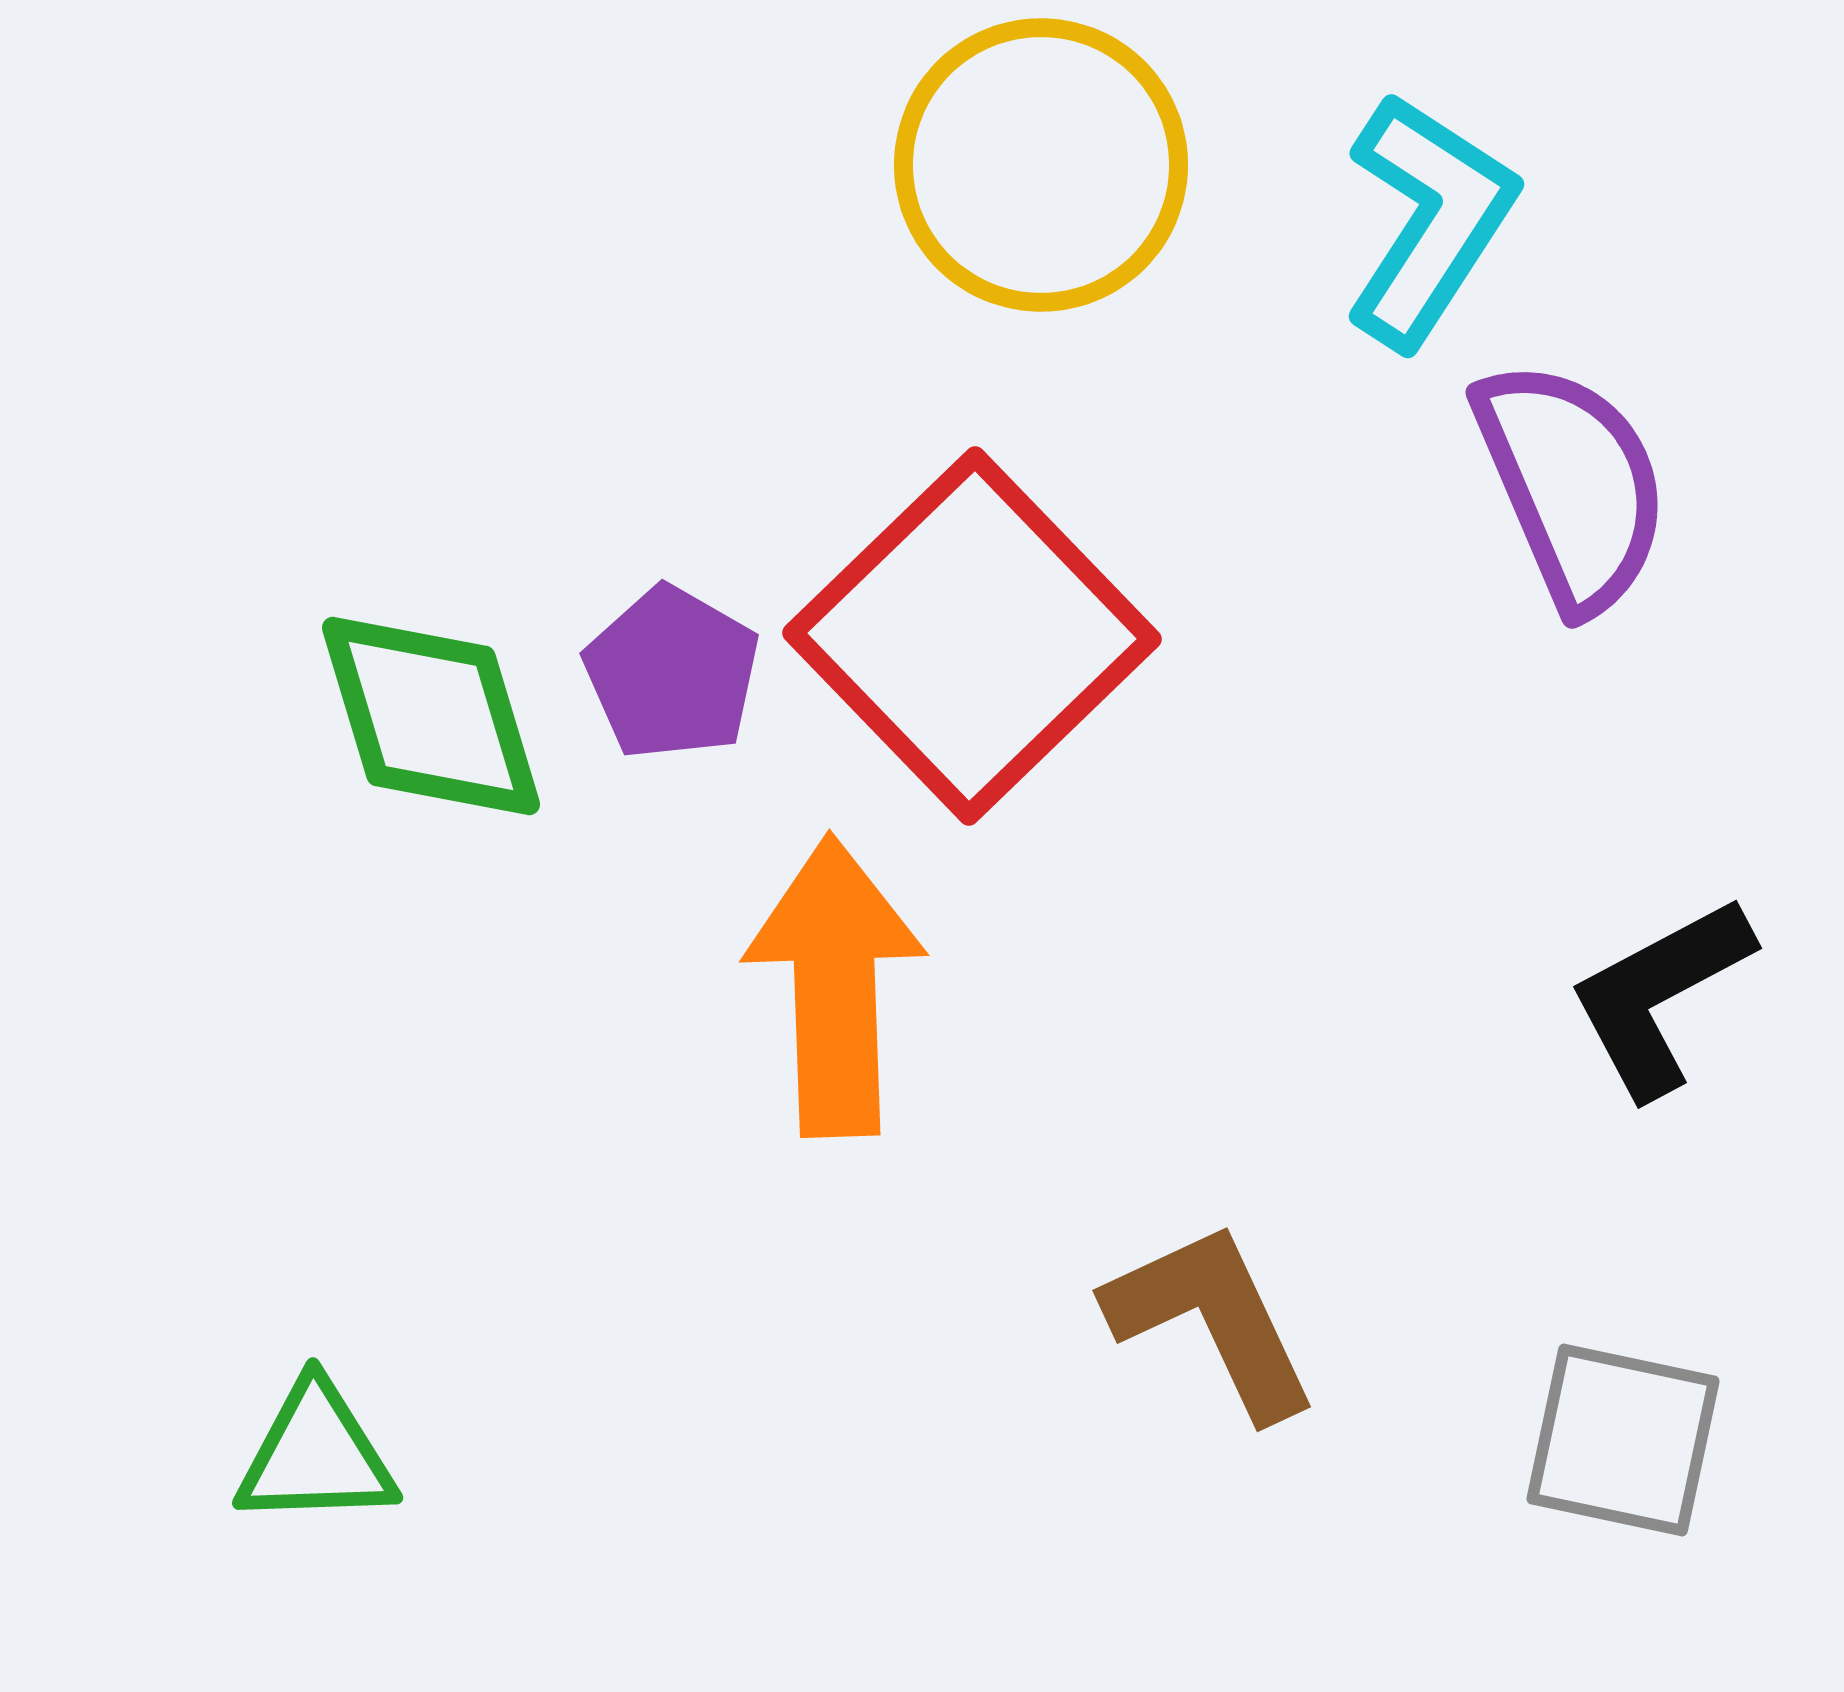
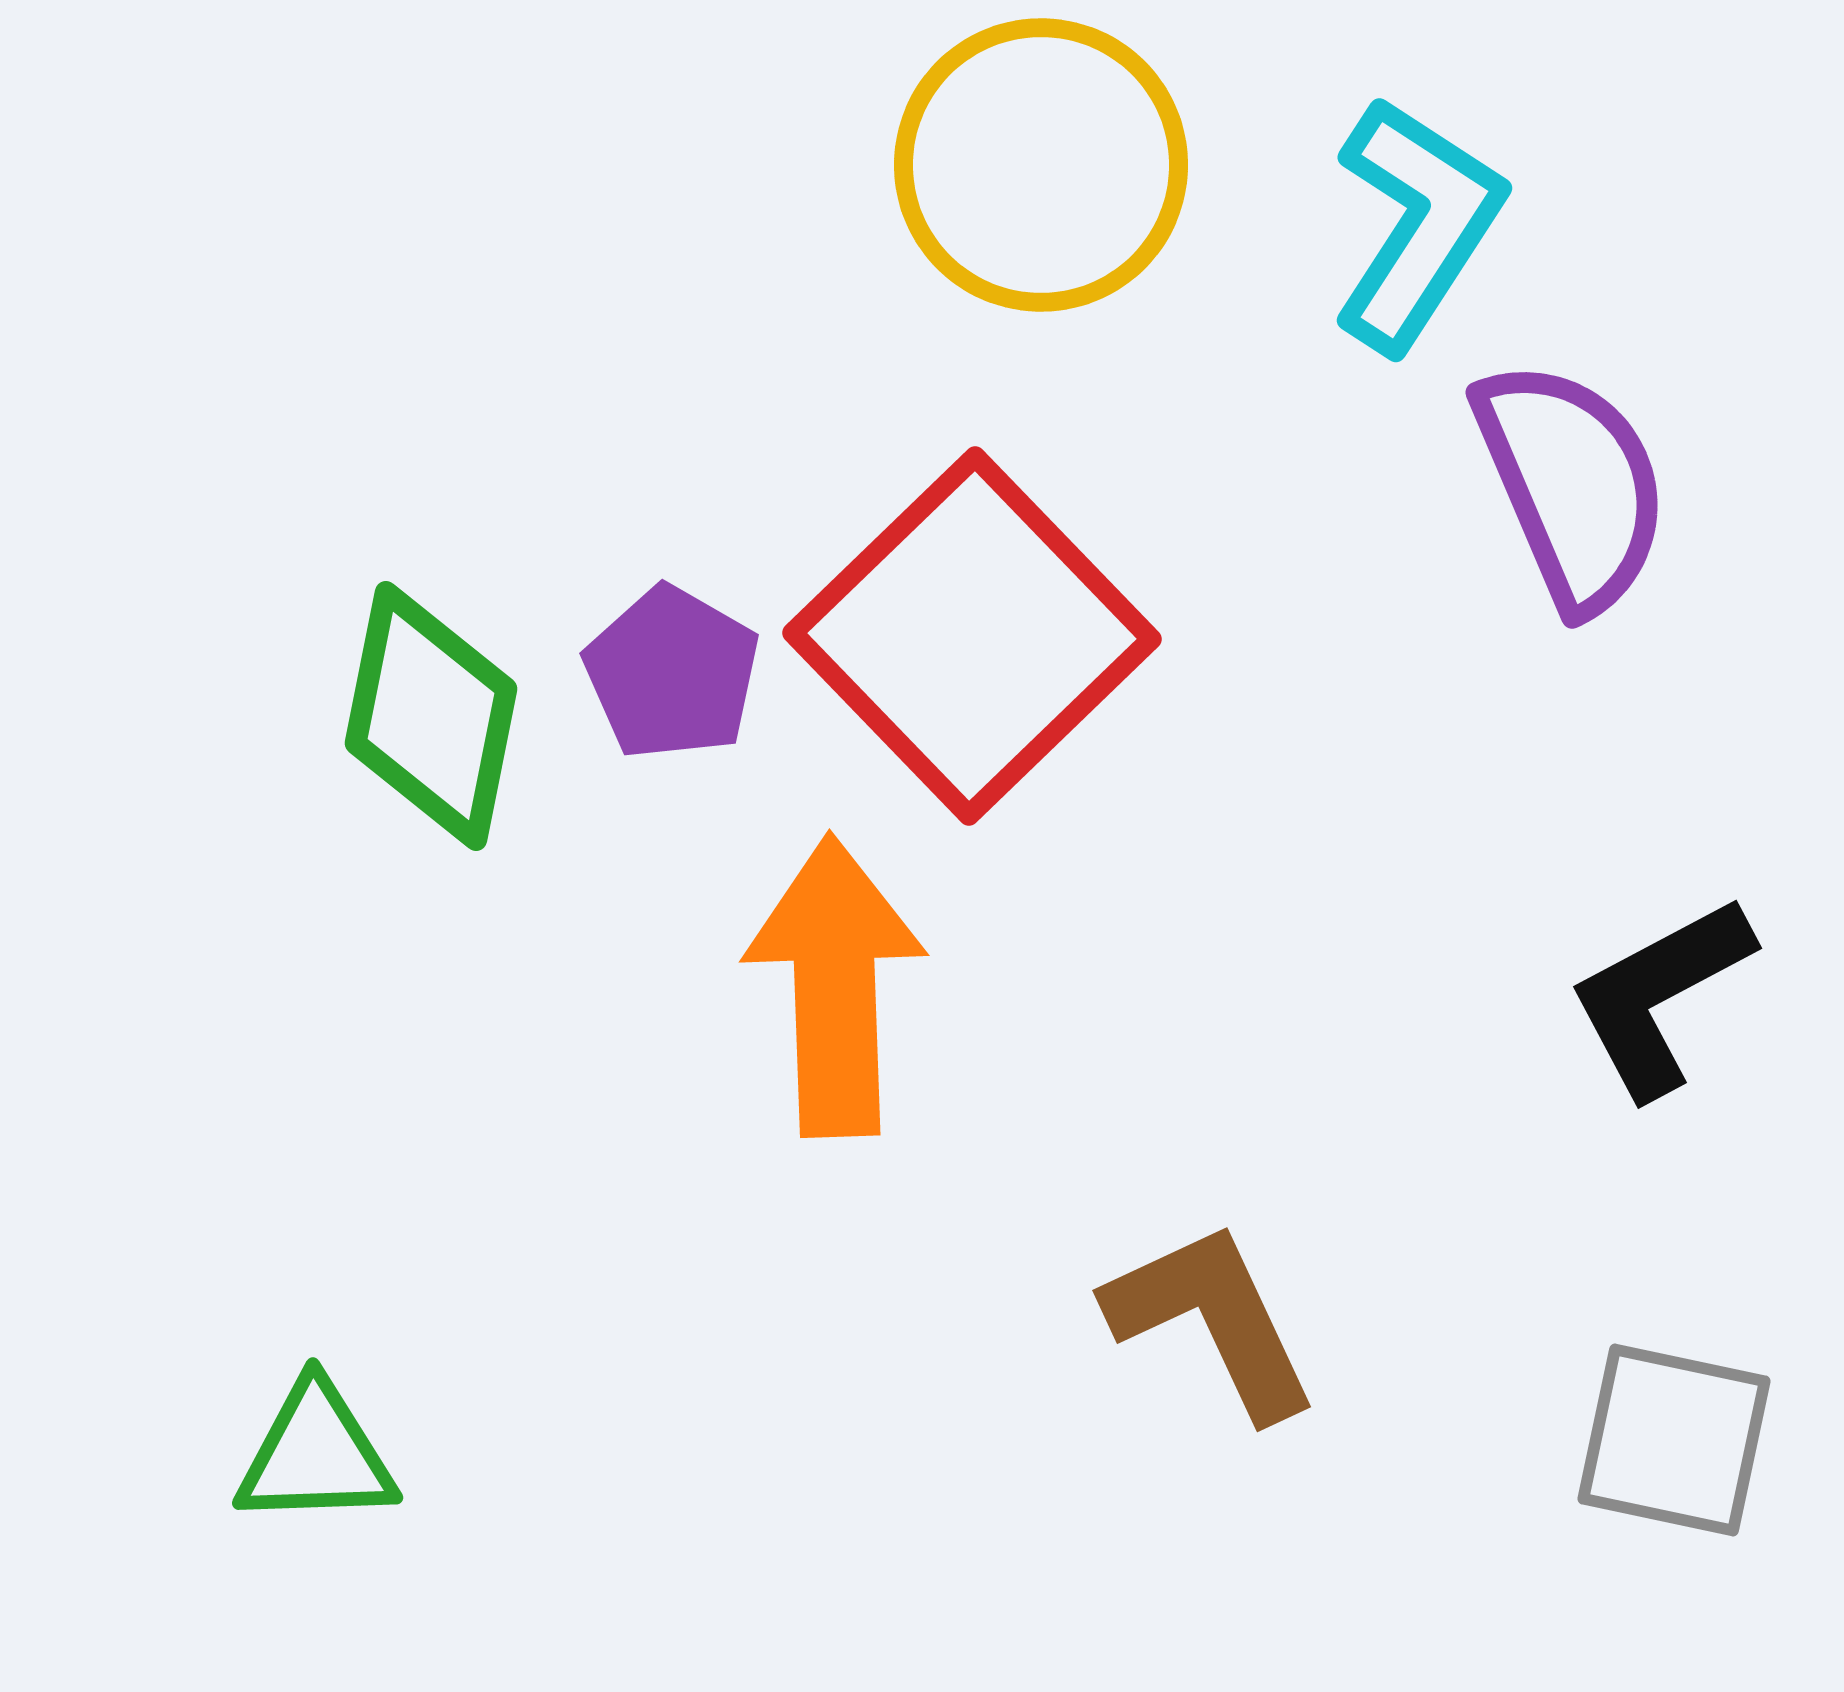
cyan L-shape: moved 12 px left, 4 px down
green diamond: rotated 28 degrees clockwise
gray square: moved 51 px right
